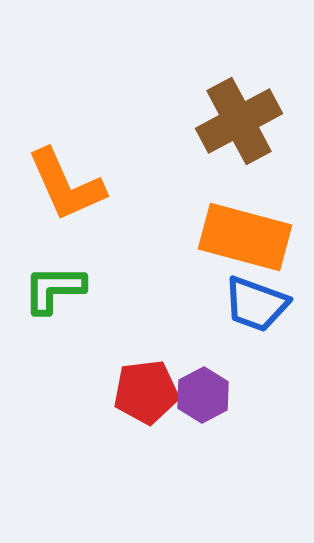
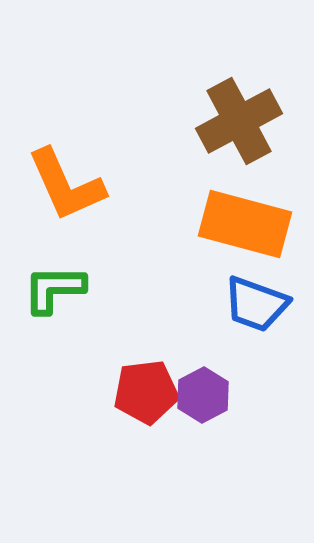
orange rectangle: moved 13 px up
